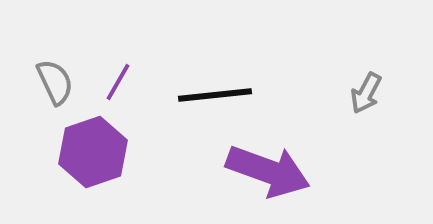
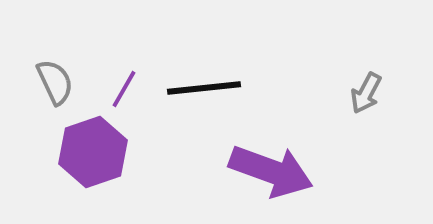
purple line: moved 6 px right, 7 px down
black line: moved 11 px left, 7 px up
purple arrow: moved 3 px right
